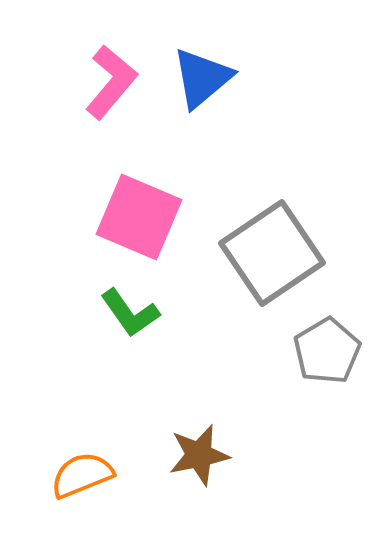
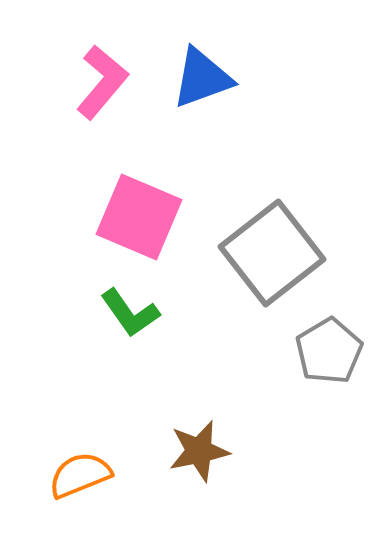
blue triangle: rotated 20 degrees clockwise
pink L-shape: moved 9 px left
gray square: rotated 4 degrees counterclockwise
gray pentagon: moved 2 px right
brown star: moved 4 px up
orange semicircle: moved 2 px left
